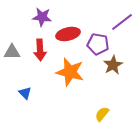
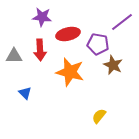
gray triangle: moved 2 px right, 4 px down
brown star: rotated 18 degrees counterclockwise
yellow semicircle: moved 3 px left, 2 px down
